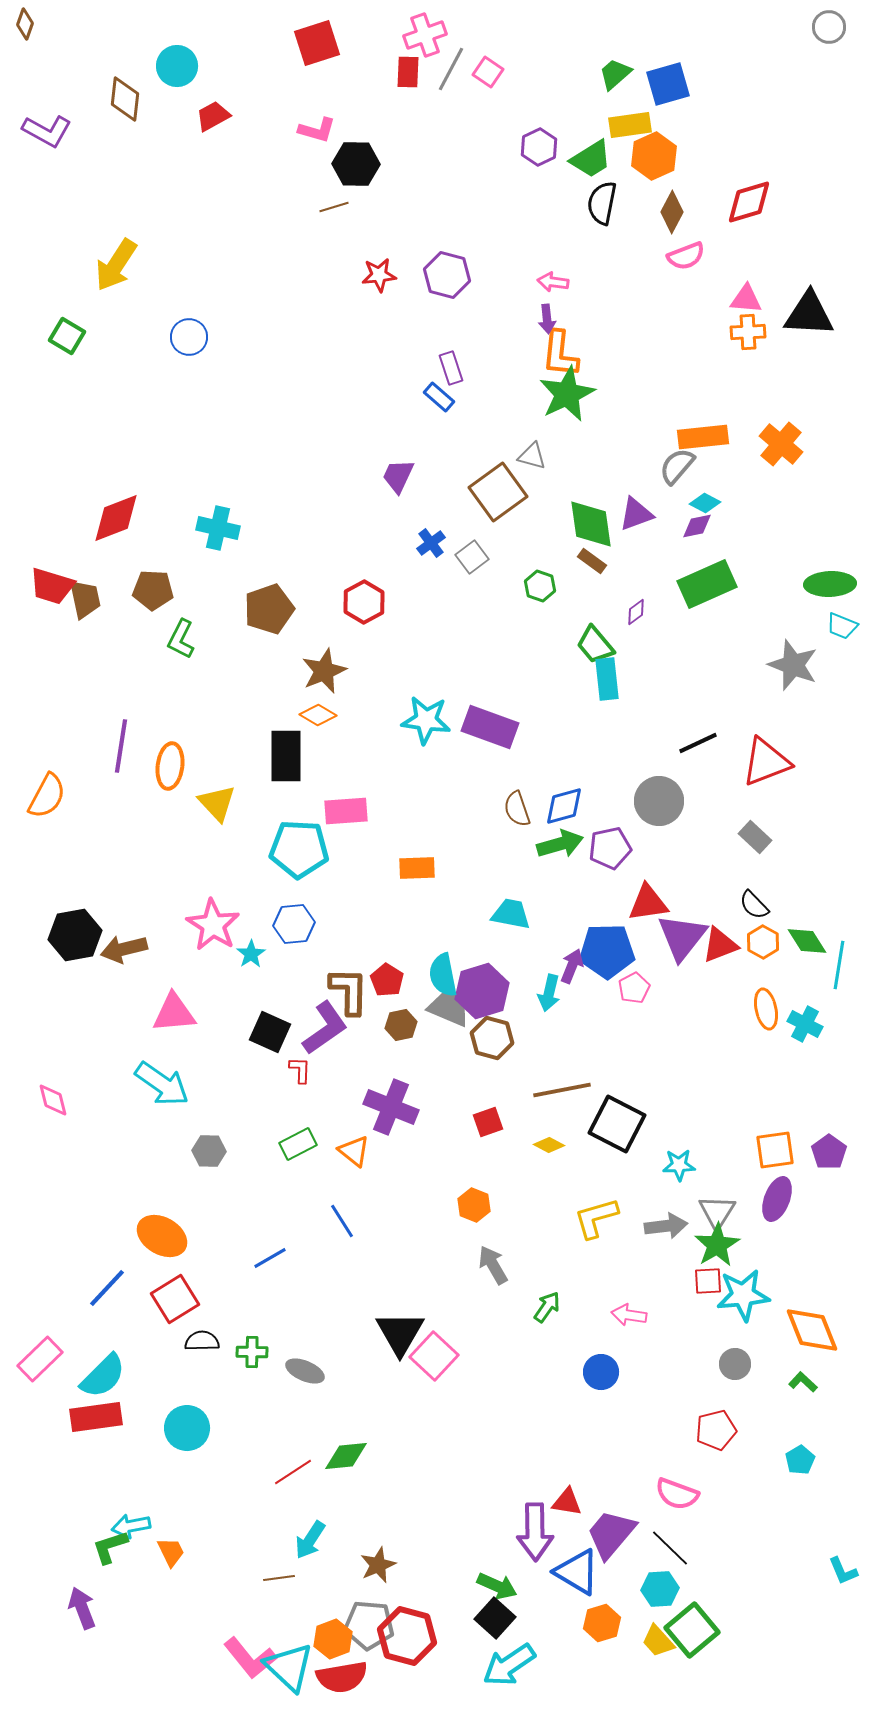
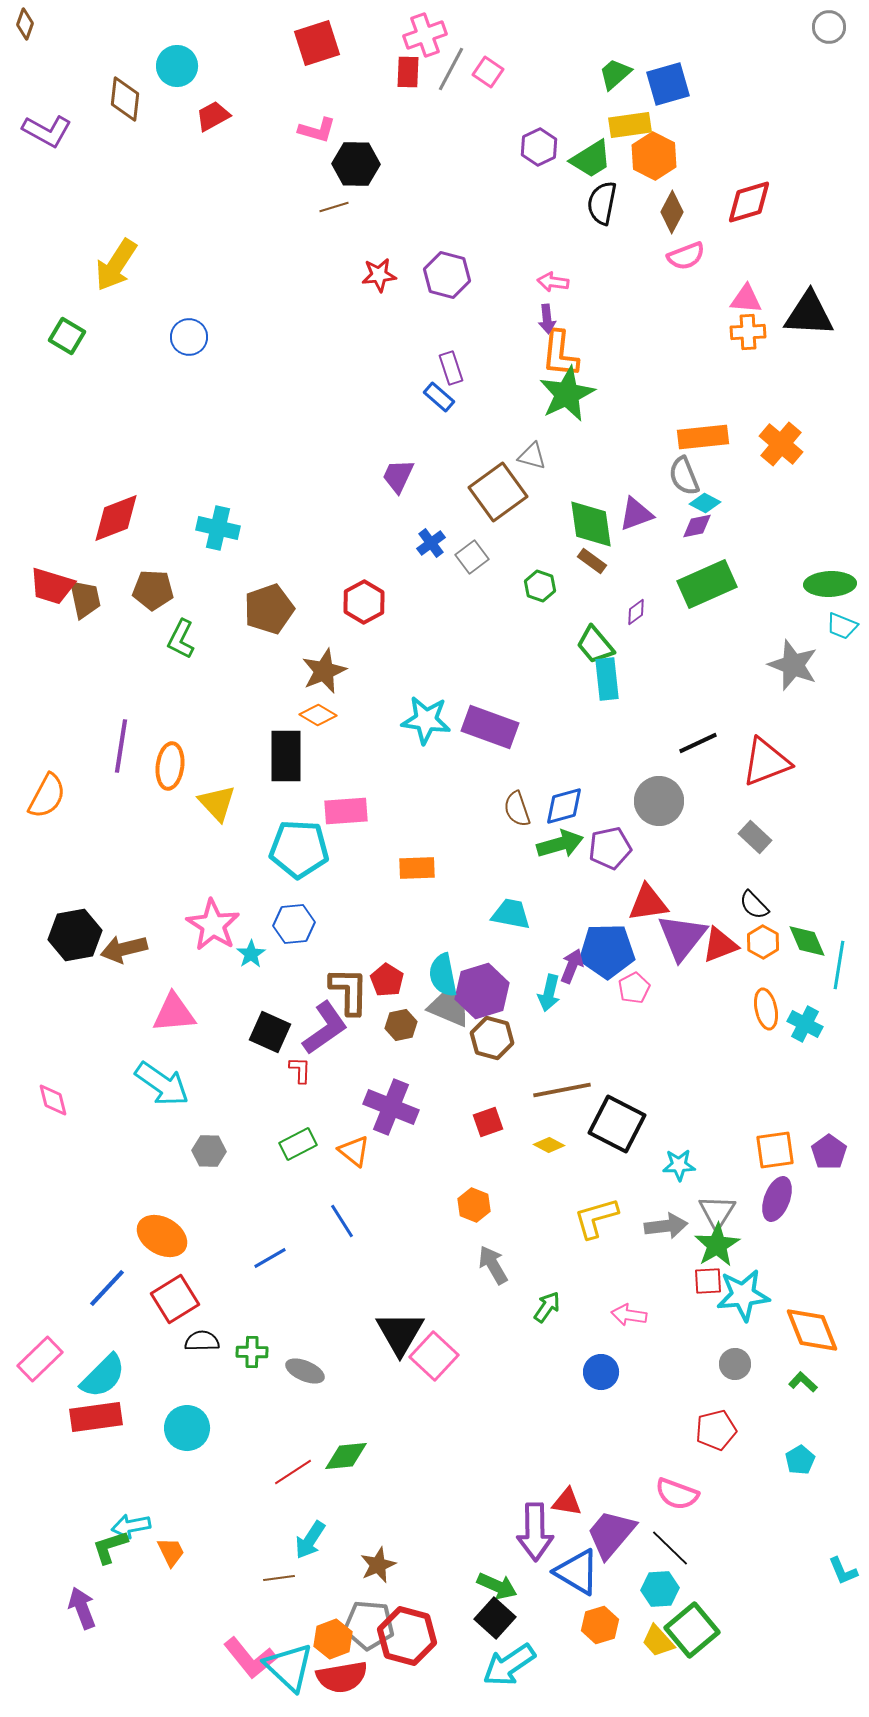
orange hexagon at (654, 156): rotated 9 degrees counterclockwise
gray semicircle at (677, 466): moved 7 px right, 10 px down; rotated 63 degrees counterclockwise
green diamond at (807, 941): rotated 9 degrees clockwise
orange hexagon at (602, 1623): moved 2 px left, 2 px down
